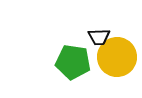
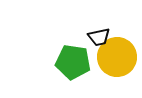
black trapezoid: rotated 10 degrees counterclockwise
